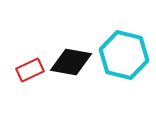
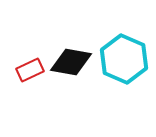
cyan hexagon: moved 4 px down; rotated 9 degrees clockwise
